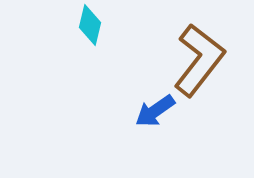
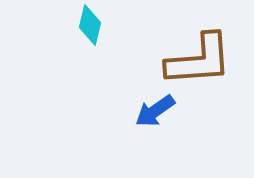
brown L-shape: rotated 48 degrees clockwise
